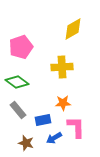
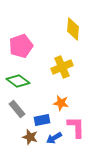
yellow diamond: rotated 55 degrees counterclockwise
pink pentagon: moved 1 px up
yellow cross: rotated 20 degrees counterclockwise
green diamond: moved 1 px right, 1 px up
orange star: moved 2 px left; rotated 14 degrees clockwise
gray rectangle: moved 1 px left, 1 px up
blue rectangle: moved 1 px left
brown star: moved 4 px right, 6 px up
